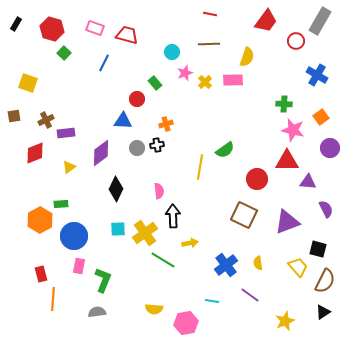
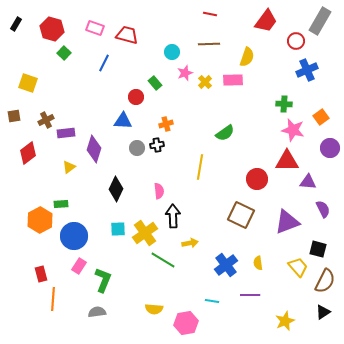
blue cross at (317, 75): moved 10 px left, 5 px up; rotated 35 degrees clockwise
red circle at (137, 99): moved 1 px left, 2 px up
green semicircle at (225, 150): moved 17 px up
red diamond at (35, 153): moved 7 px left; rotated 15 degrees counterclockwise
purple diamond at (101, 153): moved 7 px left, 4 px up; rotated 36 degrees counterclockwise
purple semicircle at (326, 209): moved 3 px left
brown square at (244, 215): moved 3 px left
pink rectangle at (79, 266): rotated 21 degrees clockwise
purple line at (250, 295): rotated 36 degrees counterclockwise
